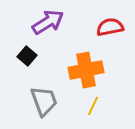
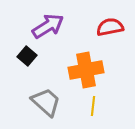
purple arrow: moved 4 px down
gray trapezoid: moved 2 px right, 1 px down; rotated 28 degrees counterclockwise
yellow line: rotated 18 degrees counterclockwise
